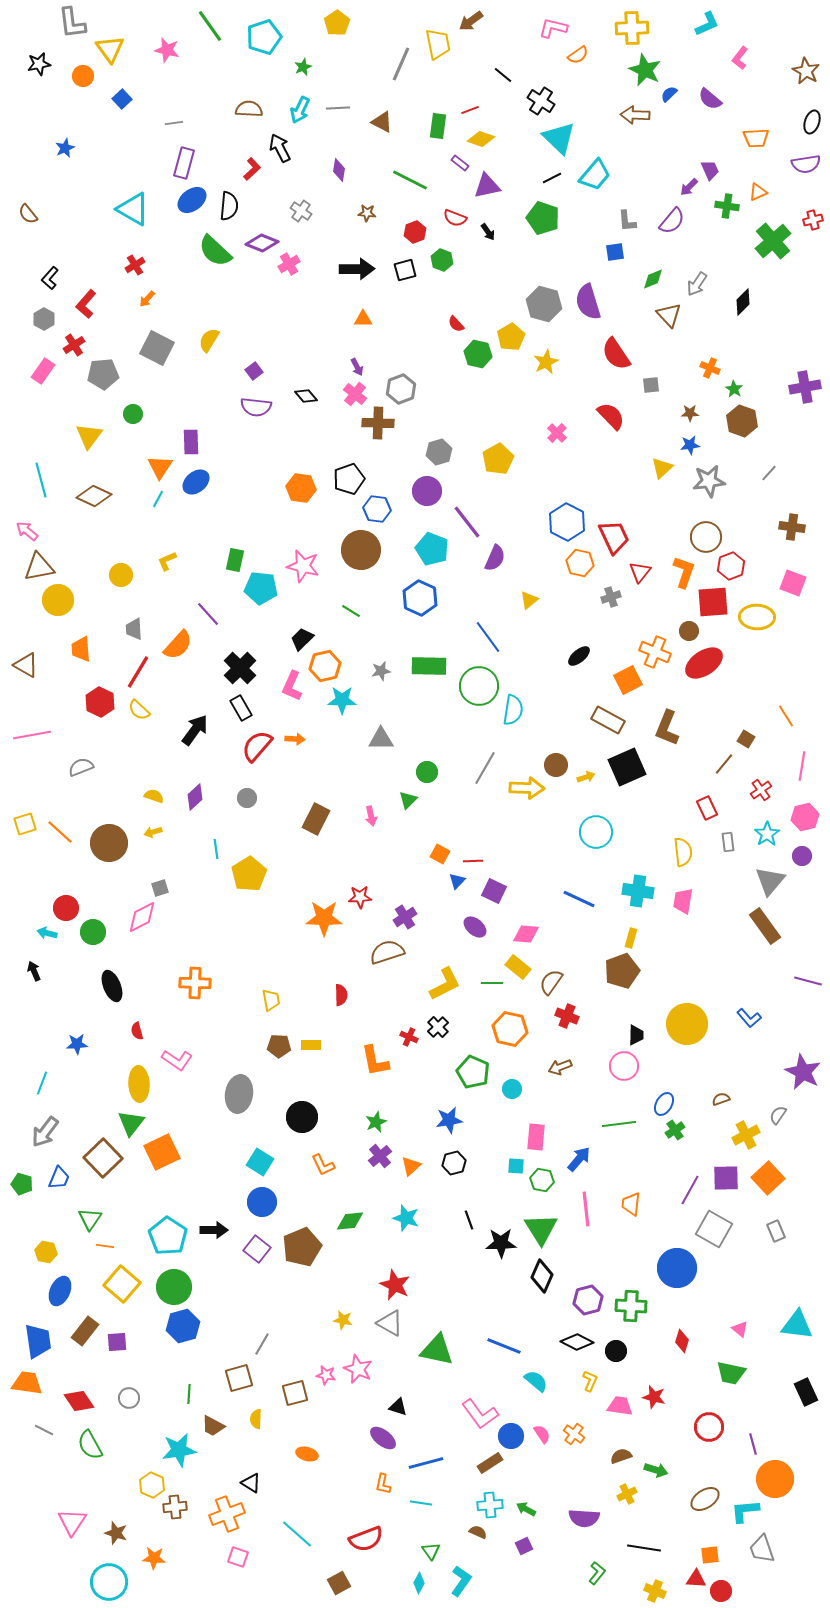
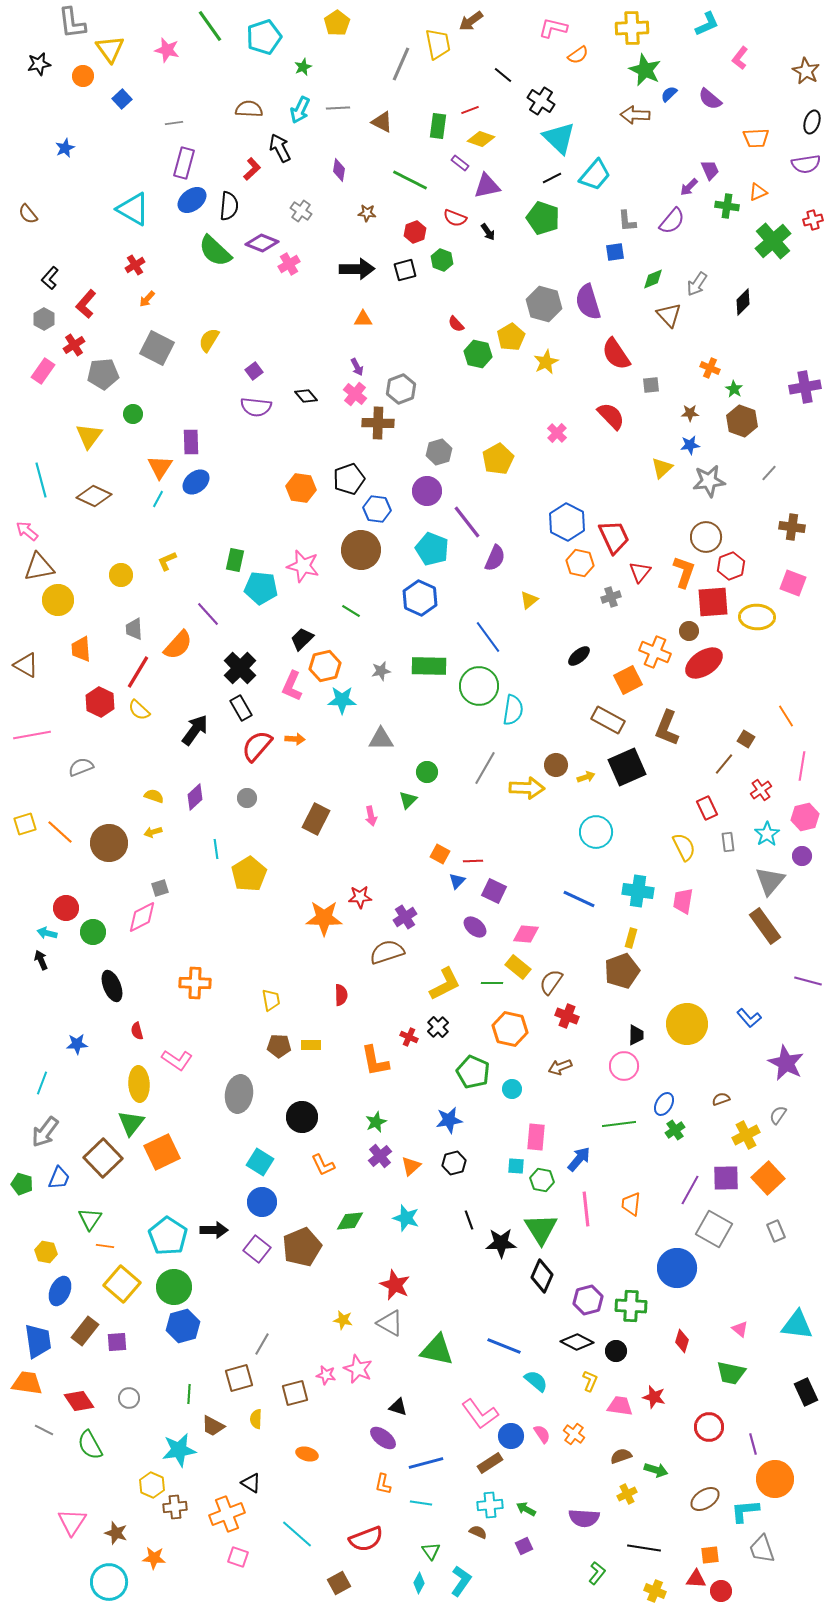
yellow semicircle at (683, 852): moved 1 px right, 5 px up; rotated 20 degrees counterclockwise
black arrow at (34, 971): moved 7 px right, 11 px up
purple star at (803, 1072): moved 17 px left, 9 px up
